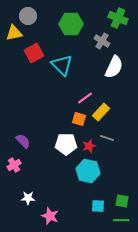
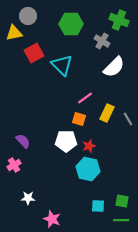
green cross: moved 1 px right, 2 px down
white semicircle: rotated 20 degrees clockwise
yellow rectangle: moved 6 px right, 1 px down; rotated 18 degrees counterclockwise
gray line: moved 21 px right, 19 px up; rotated 40 degrees clockwise
white pentagon: moved 3 px up
cyan hexagon: moved 2 px up
pink star: moved 2 px right, 3 px down
